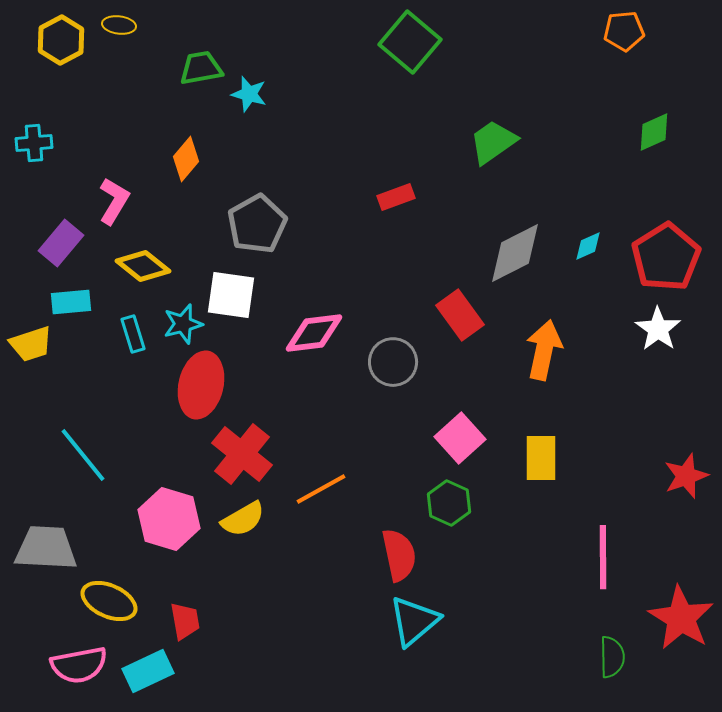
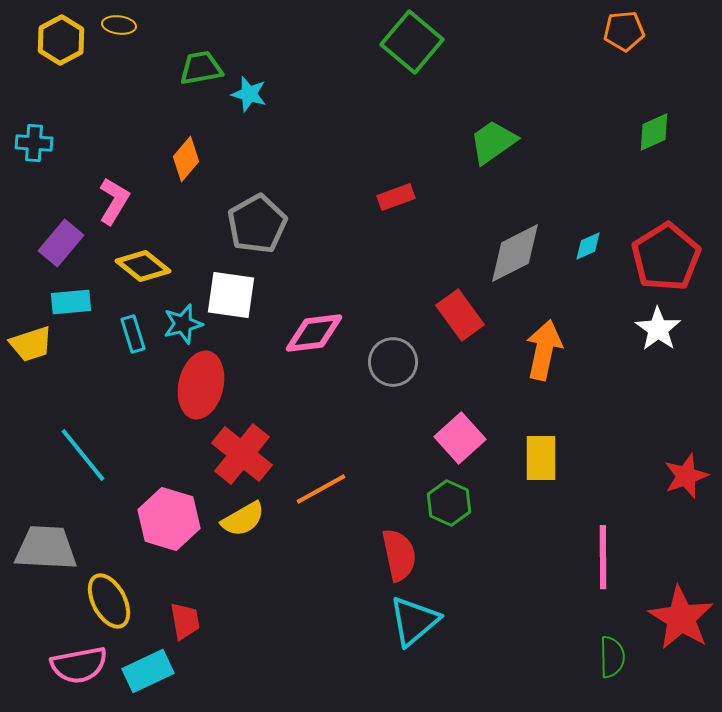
green square at (410, 42): moved 2 px right
cyan cross at (34, 143): rotated 9 degrees clockwise
yellow ellipse at (109, 601): rotated 38 degrees clockwise
